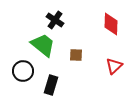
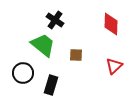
black circle: moved 2 px down
